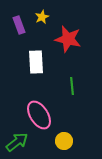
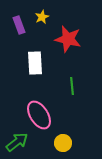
white rectangle: moved 1 px left, 1 px down
yellow circle: moved 1 px left, 2 px down
